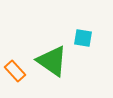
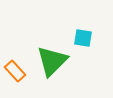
green triangle: rotated 40 degrees clockwise
